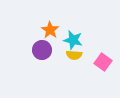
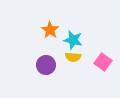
purple circle: moved 4 px right, 15 px down
yellow semicircle: moved 1 px left, 2 px down
